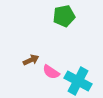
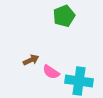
green pentagon: rotated 10 degrees counterclockwise
cyan cross: moved 1 px right; rotated 20 degrees counterclockwise
